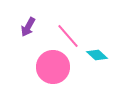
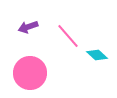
purple arrow: rotated 42 degrees clockwise
pink circle: moved 23 px left, 6 px down
